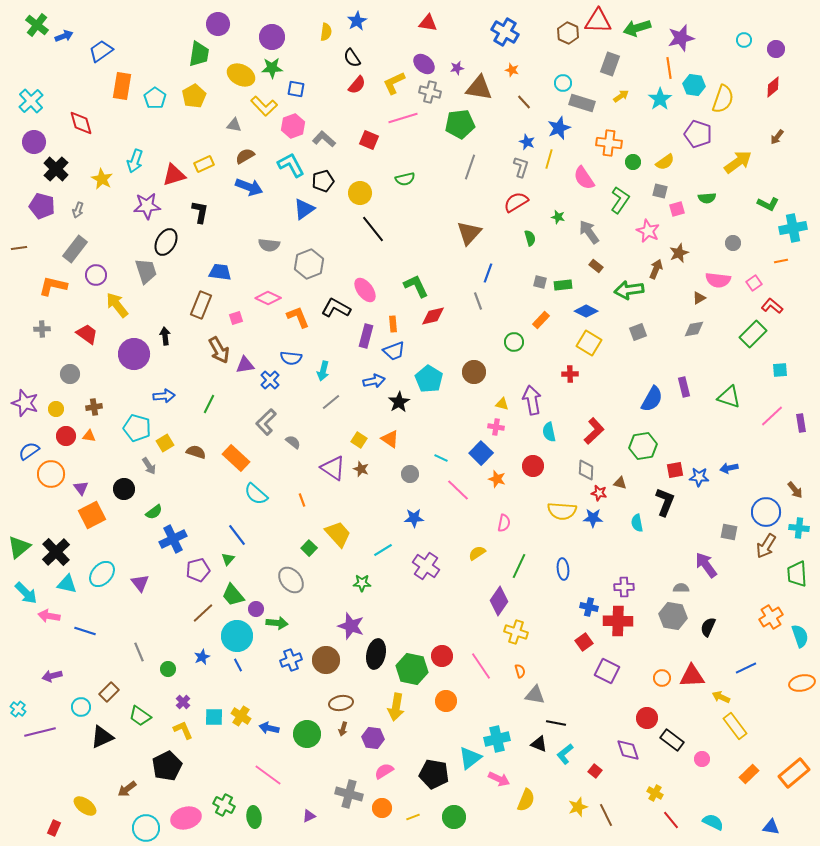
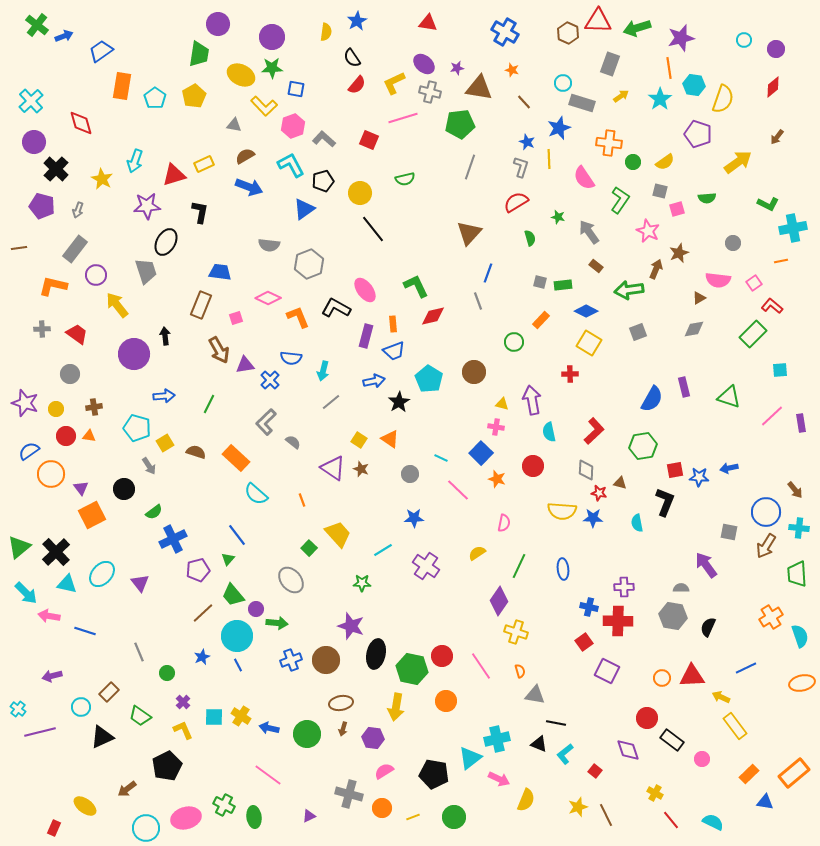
yellow line at (549, 159): rotated 18 degrees counterclockwise
red trapezoid at (87, 334): moved 10 px left
green circle at (168, 669): moved 1 px left, 4 px down
blue triangle at (771, 827): moved 6 px left, 25 px up
